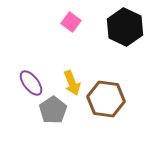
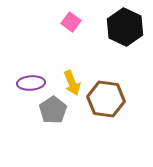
purple ellipse: rotated 56 degrees counterclockwise
